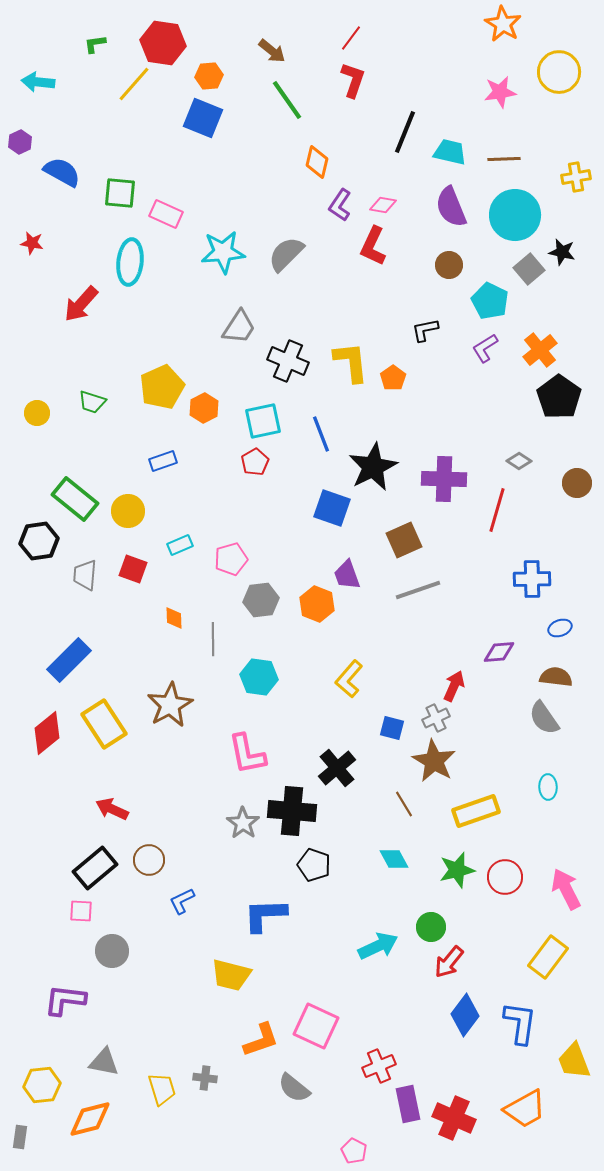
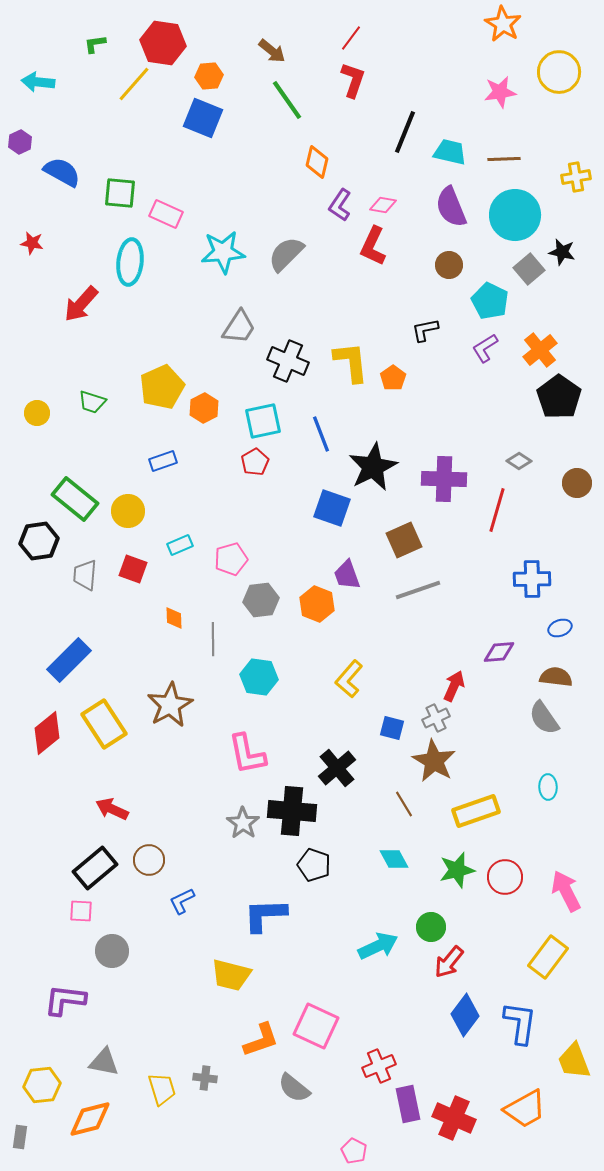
pink arrow at (566, 889): moved 2 px down
